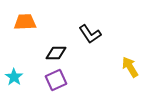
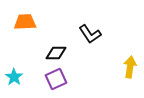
yellow arrow: rotated 40 degrees clockwise
purple square: moved 1 px up
